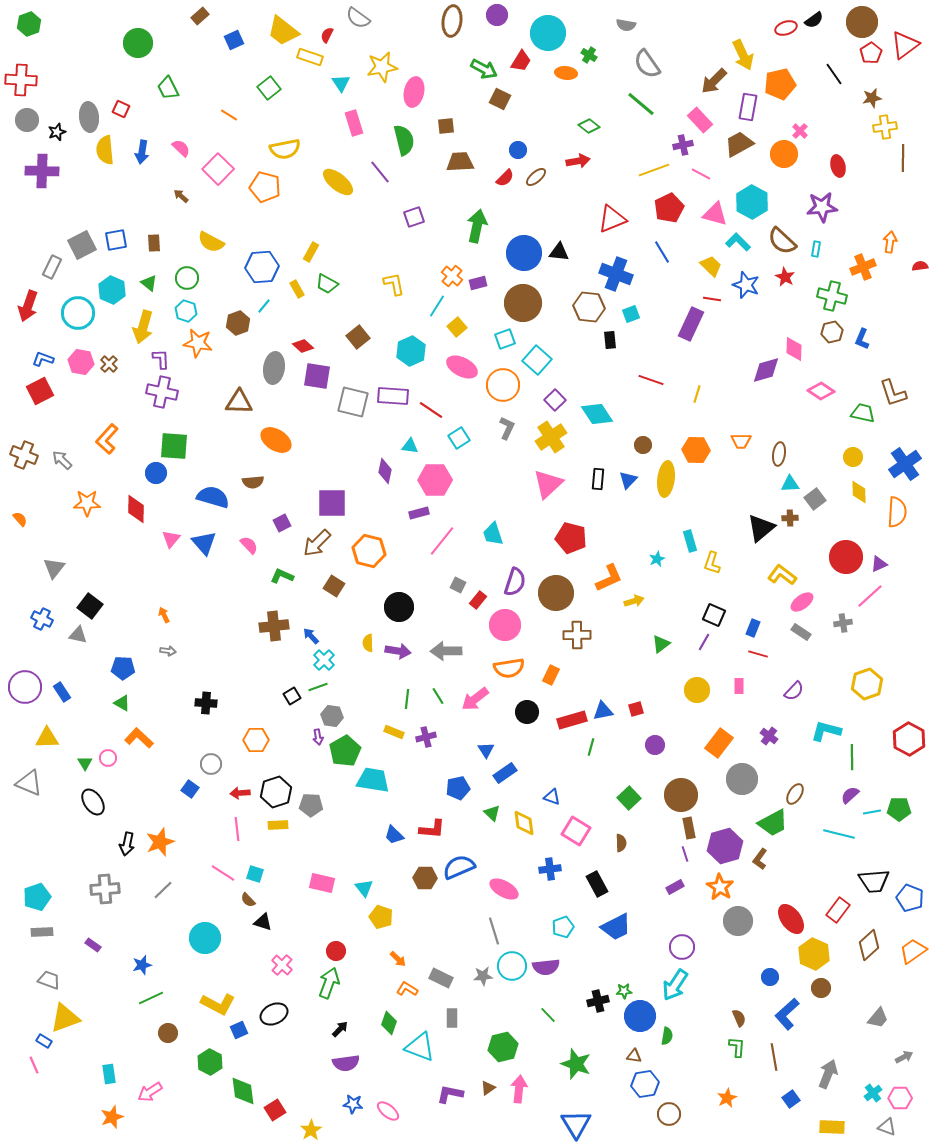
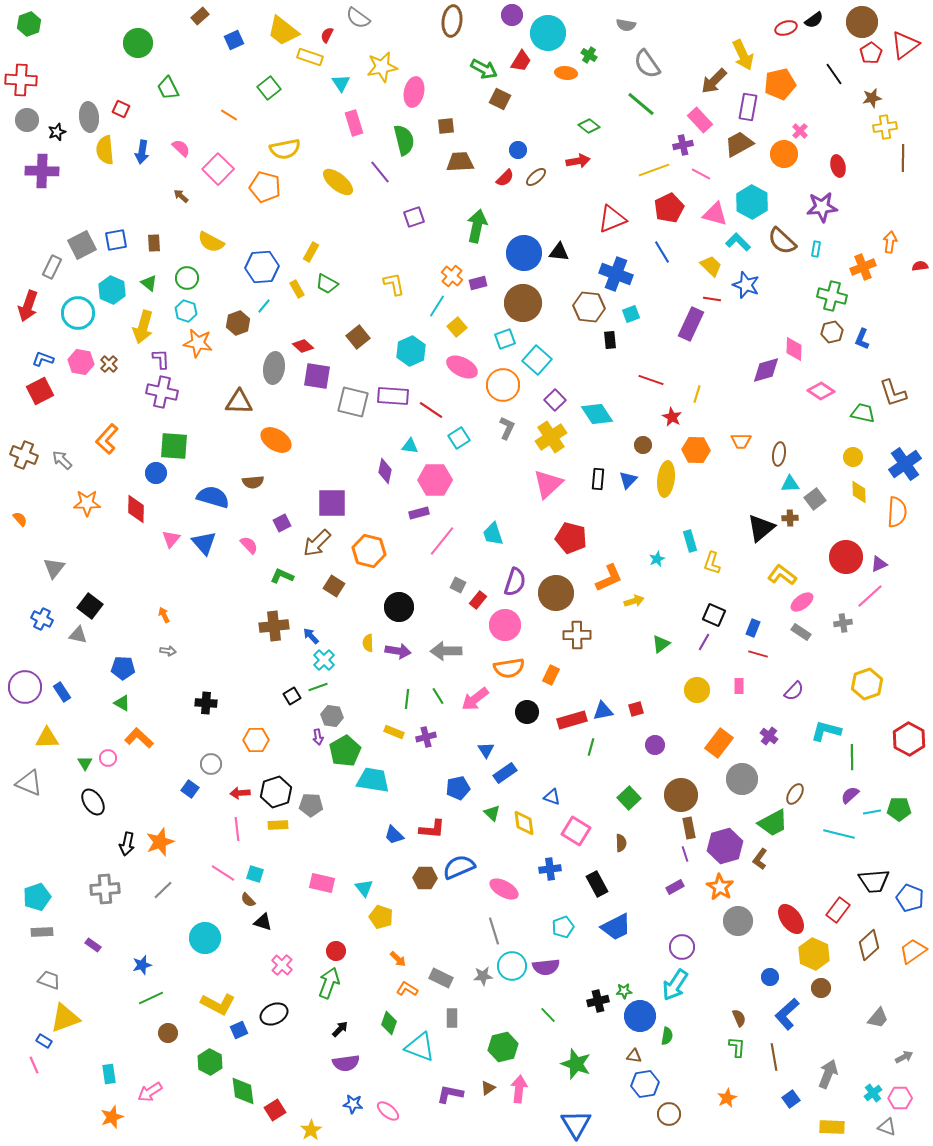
purple circle at (497, 15): moved 15 px right
red star at (785, 277): moved 113 px left, 140 px down
